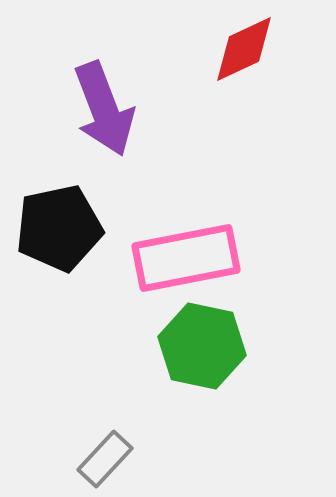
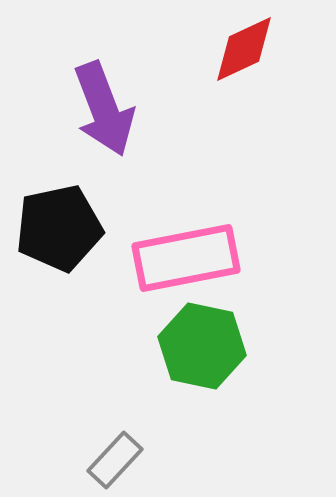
gray rectangle: moved 10 px right, 1 px down
